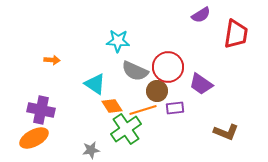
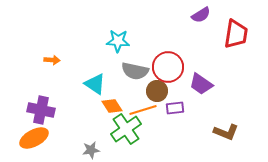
gray semicircle: rotated 12 degrees counterclockwise
